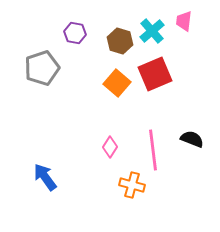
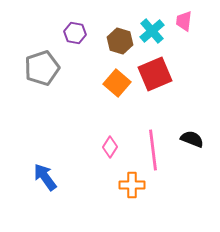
orange cross: rotated 15 degrees counterclockwise
